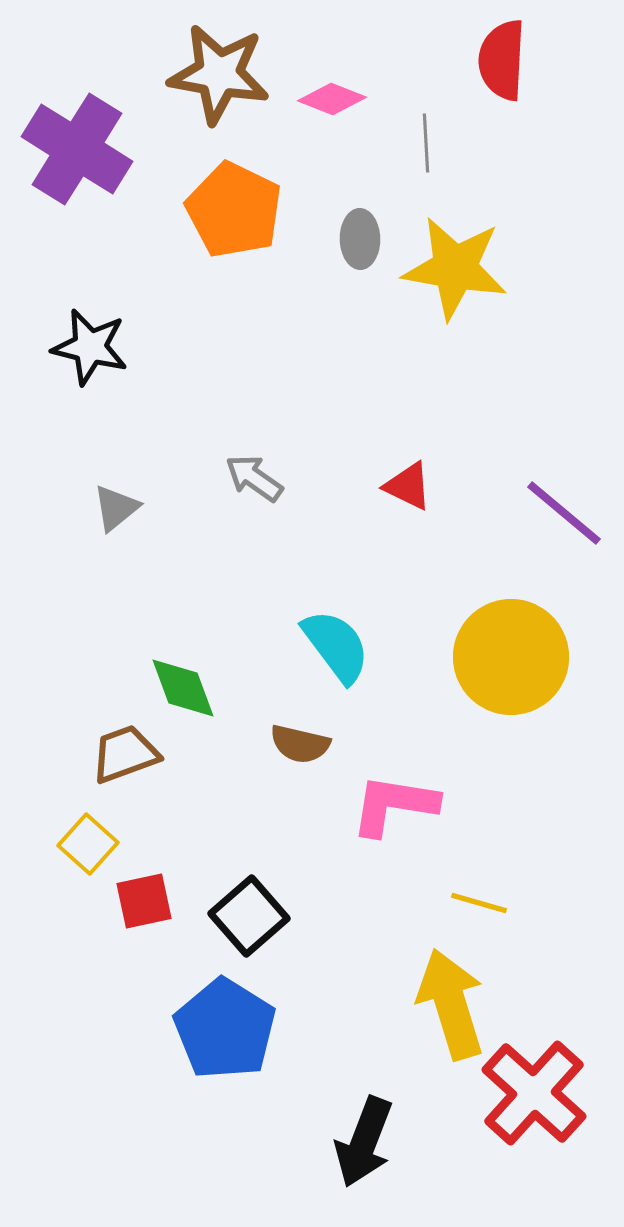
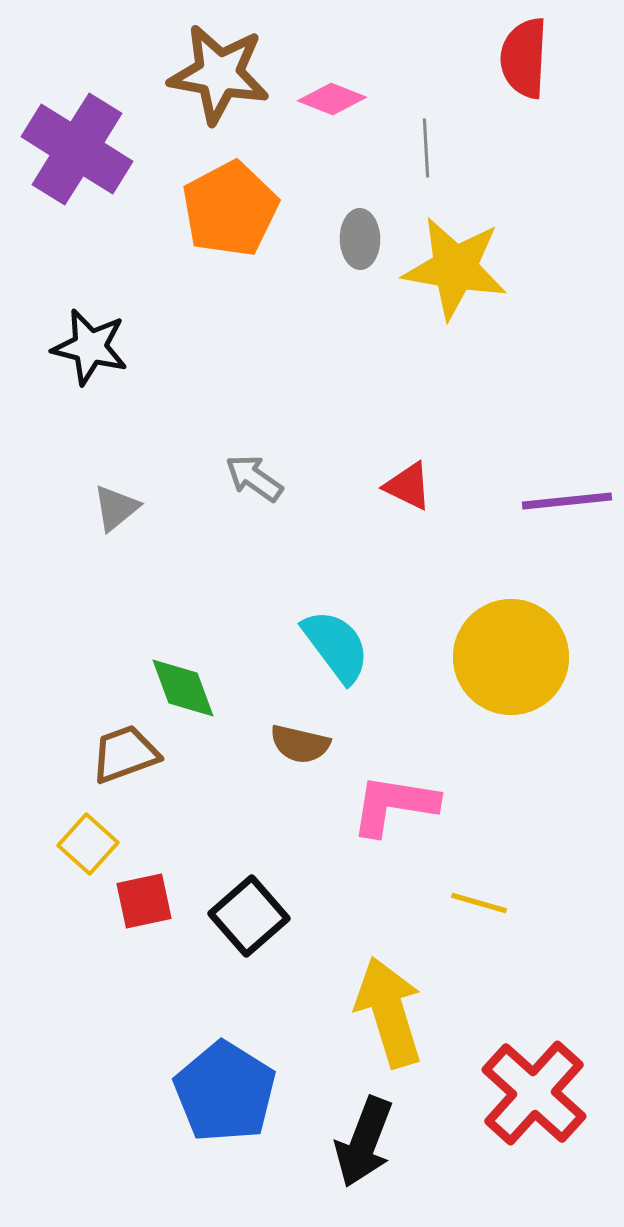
red semicircle: moved 22 px right, 2 px up
gray line: moved 5 px down
orange pentagon: moved 4 px left, 1 px up; rotated 18 degrees clockwise
purple line: moved 3 px right, 12 px up; rotated 46 degrees counterclockwise
yellow arrow: moved 62 px left, 8 px down
blue pentagon: moved 63 px down
